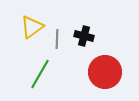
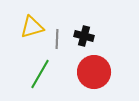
yellow triangle: rotated 20 degrees clockwise
red circle: moved 11 px left
